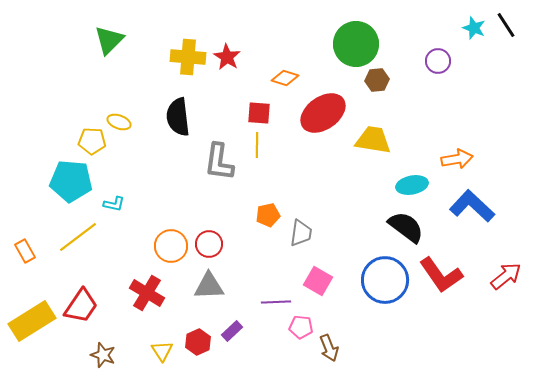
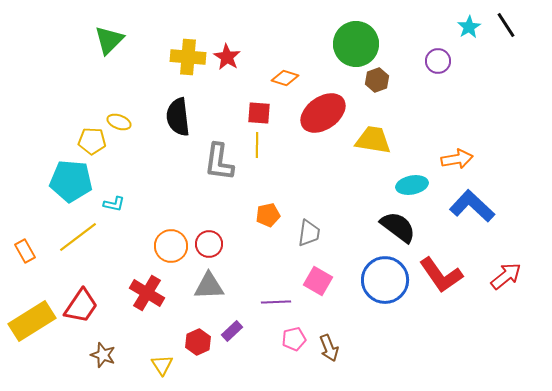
cyan star at (474, 28): moved 5 px left, 1 px up; rotated 20 degrees clockwise
brown hexagon at (377, 80): rotated 15 degrees counterclockwise
black semicircle at (406, 227): moved 8 px left
gray trapezoid at (301, 233): moved 8 px right
pink pentagon at (301, 327): moved 7 px left, 12 px down; rotated 20 degrees counterclockwise
yellow triangle at (162, 351): moved 14 px down
